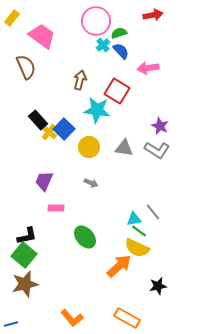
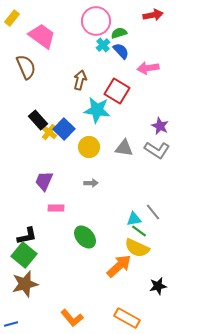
gray arrow: rotated 24 degrees counterclockwise
